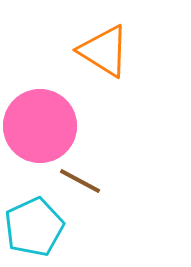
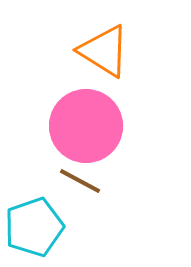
pink circle: moved 46 px right
cyan pentagon: rotated 6 degrees clockwise
